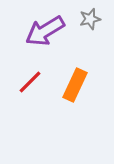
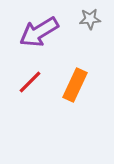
gray star: rotated 10 degrees clockwise
purple arrow: moved 6 px left, 1 px down
